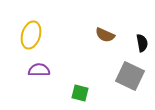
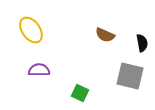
yellow ellipse: moved 5 px up; rotated 52 degrees counterclockwise
gray square: rotated 12 degrees counterclockwise
green square: rotated 12 degrees clockwise
